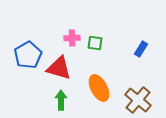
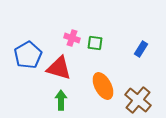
pink cross: rotated 21 degrees clockwise
orange ellipse: moved 4 px right, 2 px up
